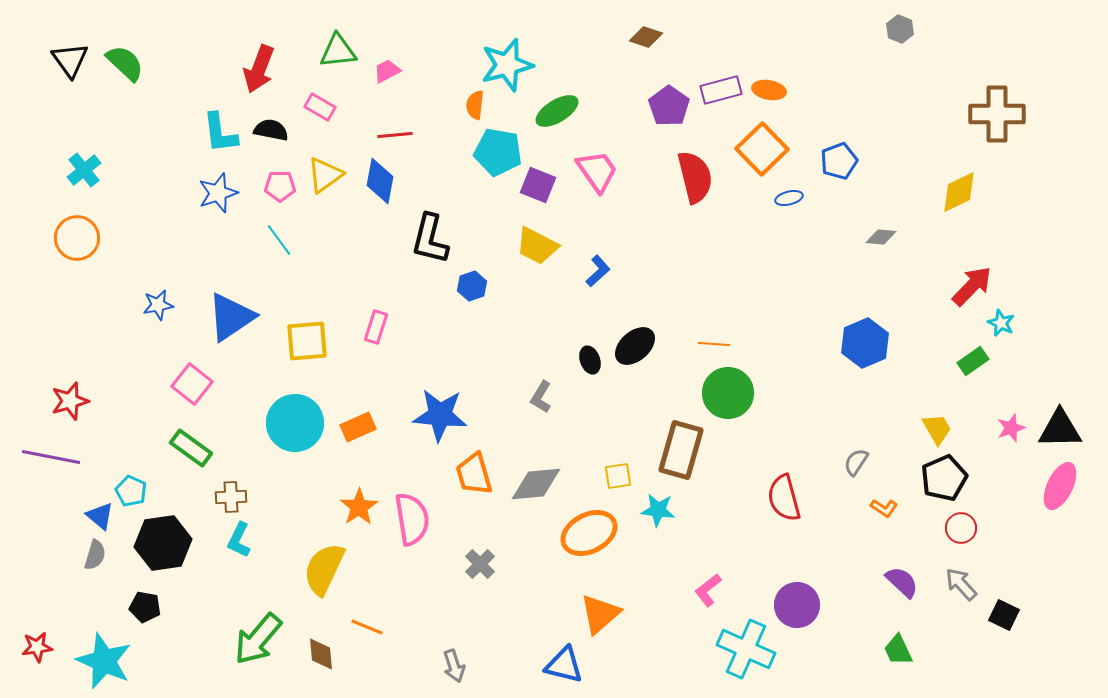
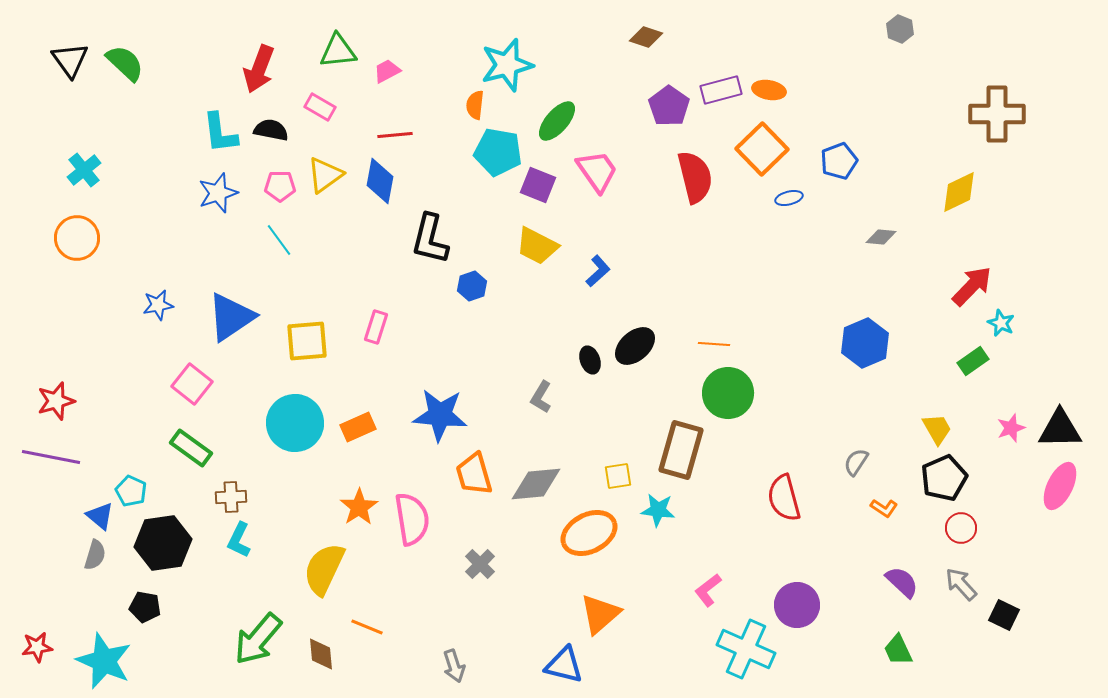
green ellipse at (557, 111): moved 10 px down; rotated 18 degrees counterclockwise
red star at (70, 401): moved 14 px left
